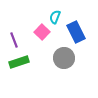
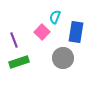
blue rectangle: rotated 35 degrees clockwise
gray circle: moved 1 px left
